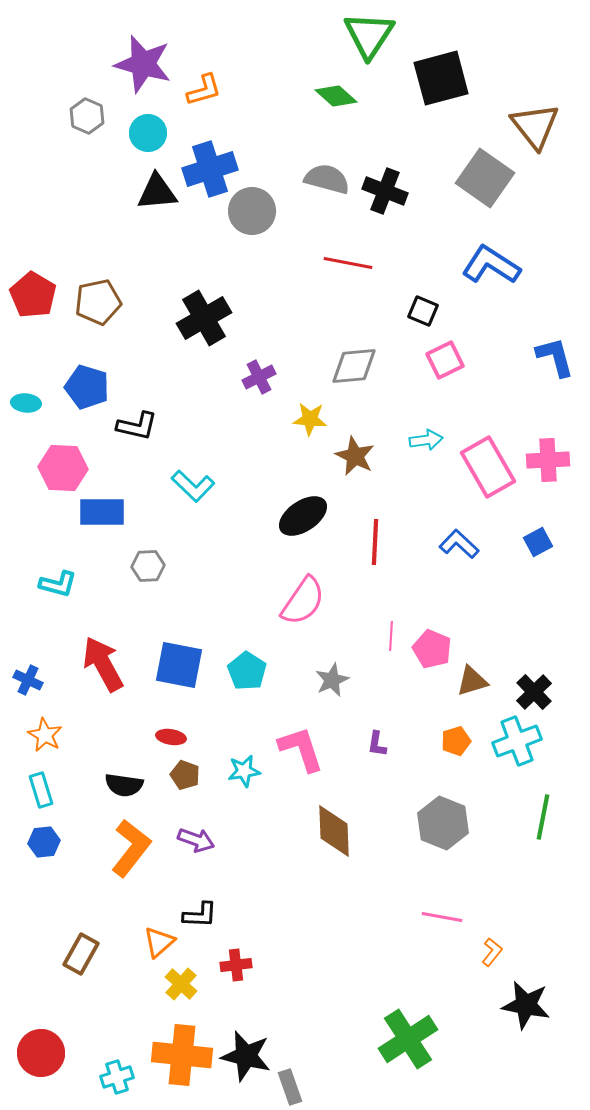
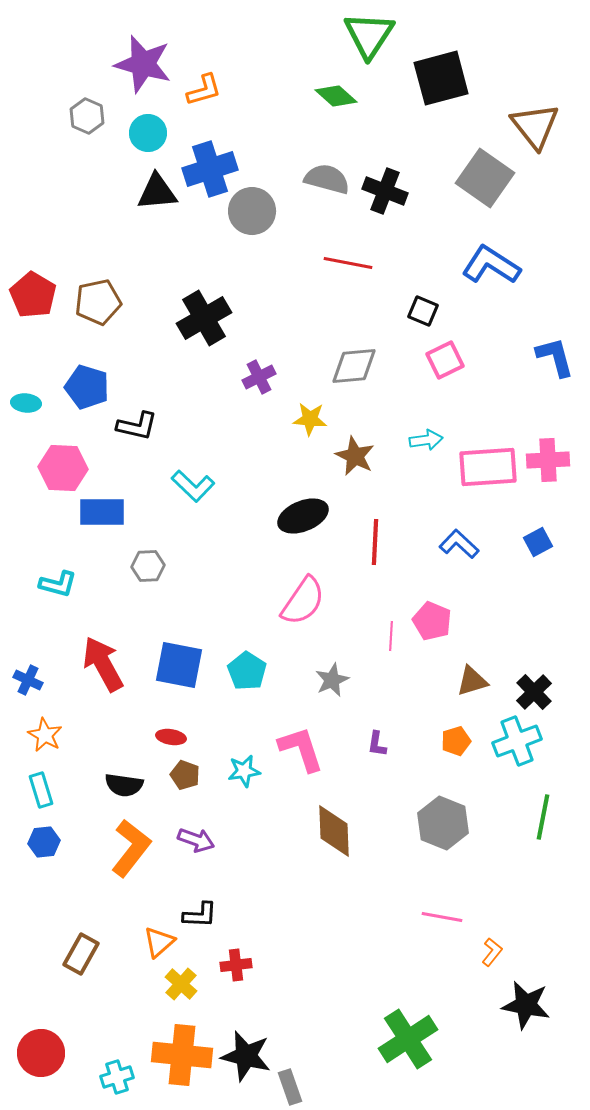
pink rectangle at (488, 467): rotated 64 degrees counterclockwise
black ellipse at (303, 516): rotated 12 degrees clockwise
pink pentagon at (432, 649): moved 28 px up
